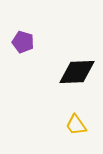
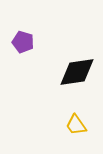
black diamond: rotated 6 degrees counterclockwise
